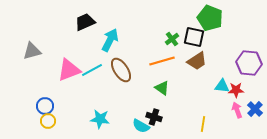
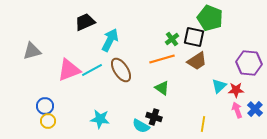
orange line: moved 2 px up
cyan triangle: moved 3 px left; rotated 49 degrees counterclockwise
